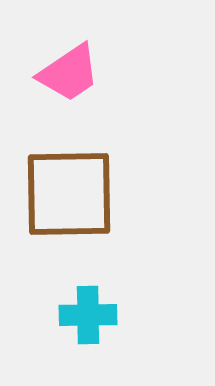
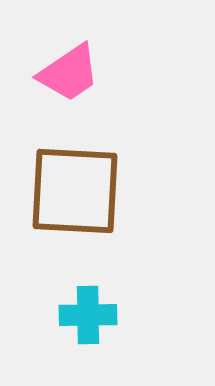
brown square: moved 6 px right, 3 px up; rotated 4 degrees clockwise
